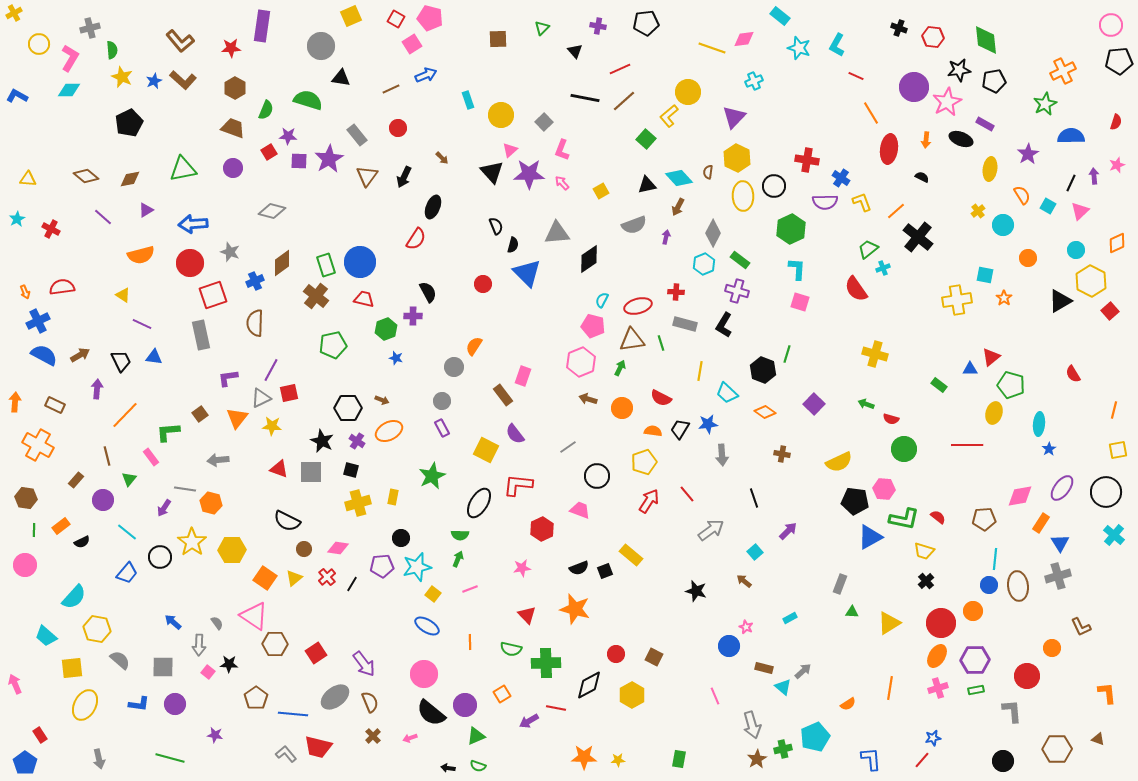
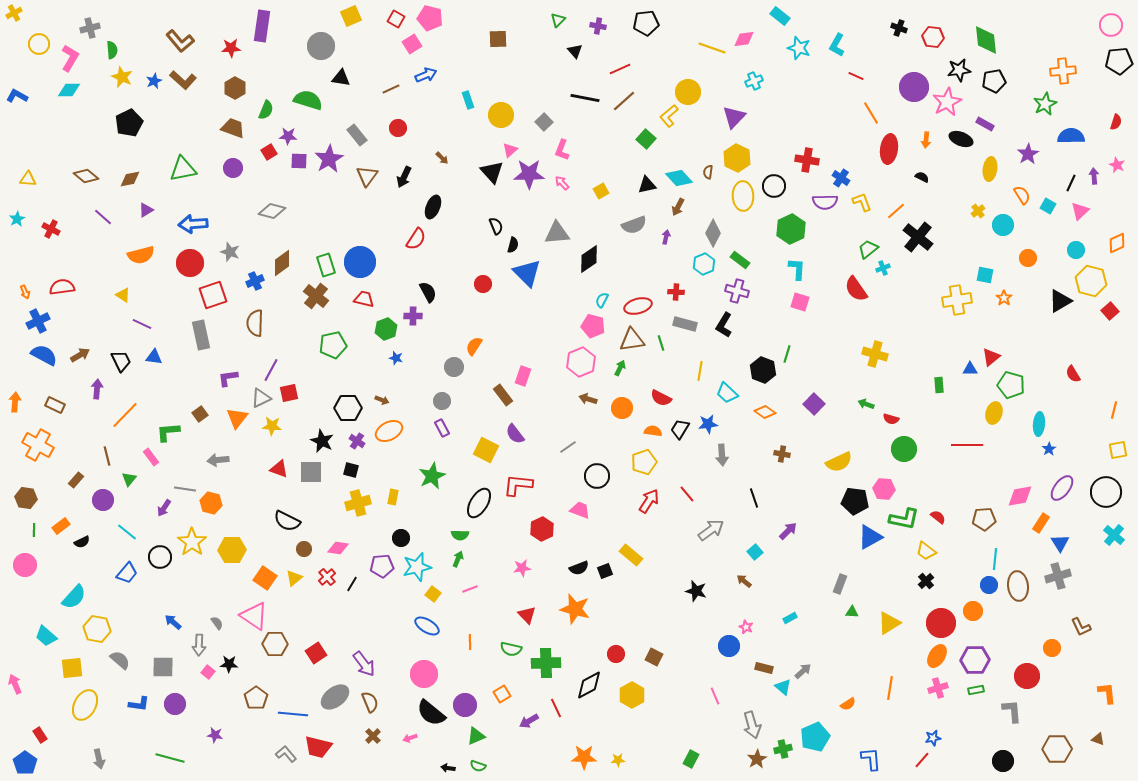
green triangle at (542, 28): moved 16 px right, 8 px up
orange cross at (1063, 71): rotated 20 degrees clockwise
pink star at (1117, 165): rotated 28 degrees counterclockwise
yellow hexagon at (1091, 281): rotated 12 degrees counterclockwise
green rectangle at (939, 385): rotated 49 degrees clockwise
yellow trapezoid at (924, 551): moved 2 px right; rotated 20 degrees clockwise
red line at (556, 708): rotated 54 degrees clockwise
green rectangle at (679, 759): moved 12 px right; rotated 18 degrees clockwise
